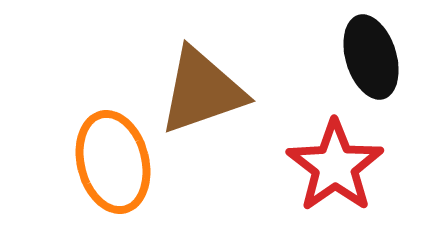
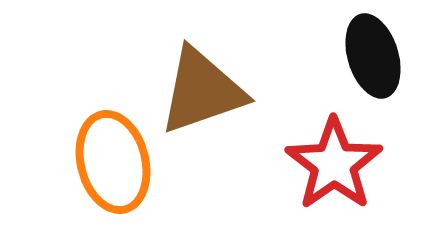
black ellipse: moved 2 px right, 1 px up
red star: moved 1 px left, 2 px up
